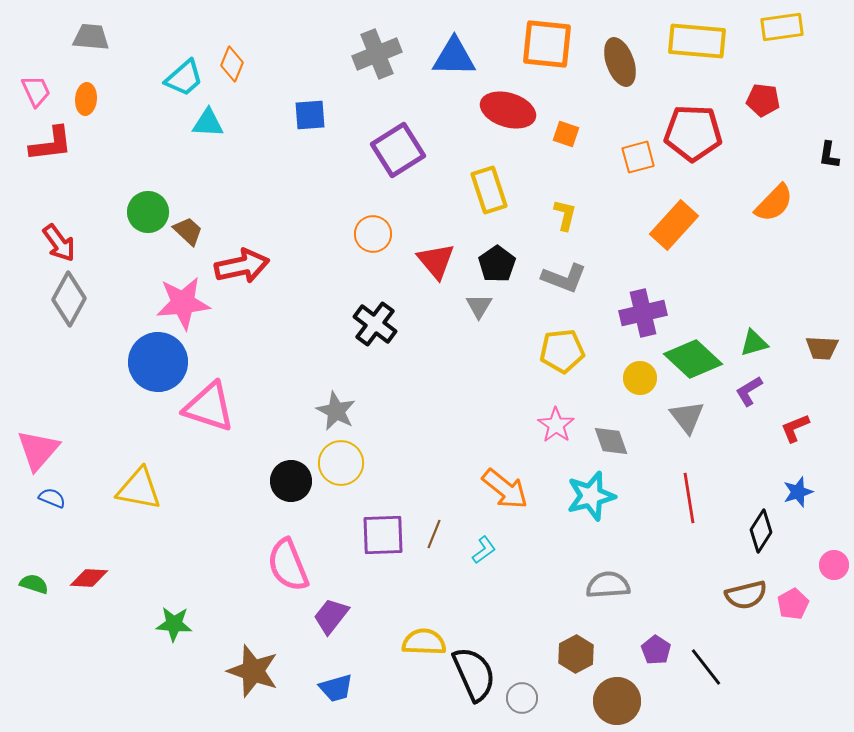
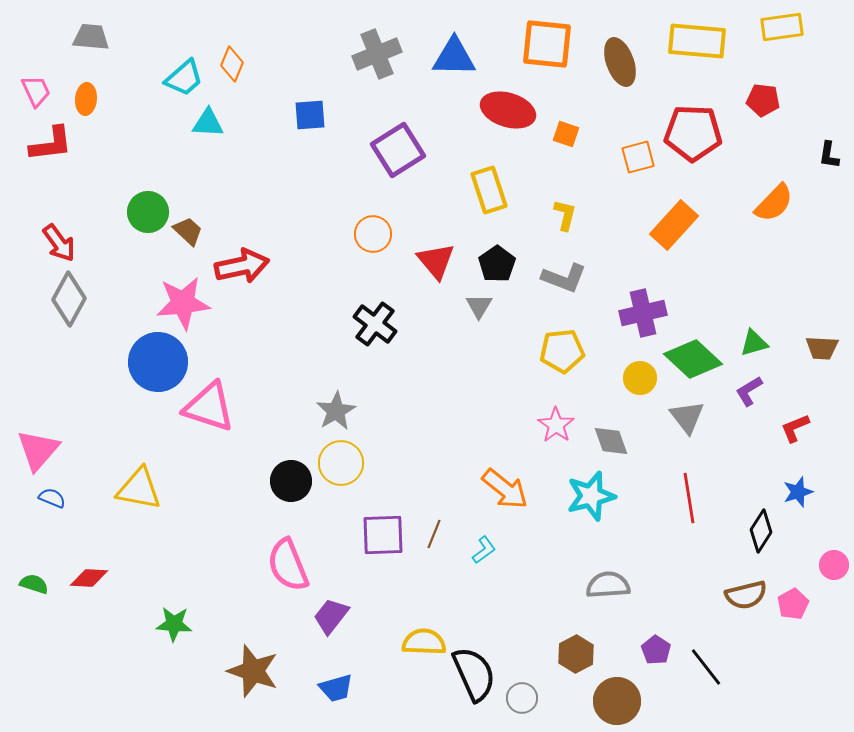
gray star at (336, 411): rotated 15 degrees clockwise
